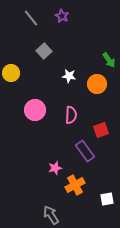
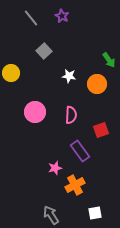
pink circle: moved 2 px down
purple rectangle: moved 5 px left
white square: moved 12 px left, 14 px down
